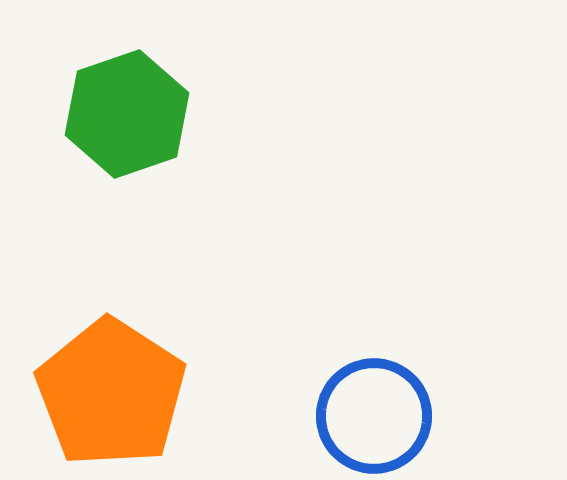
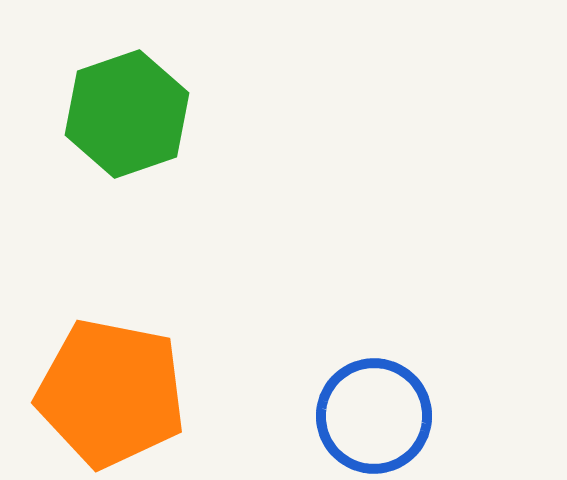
orange pentagon: rotated 22 degrees counterclockwise
